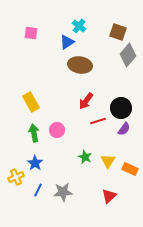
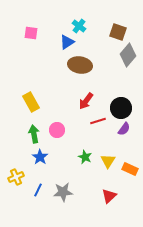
green arrow: moved 1 px down
blue star: moved 5 px right, 6 px up
